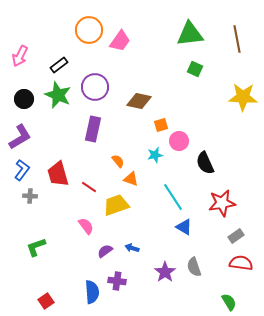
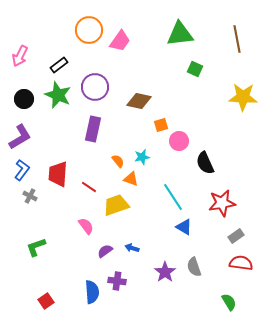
green triangle: moved 10 px left
cyan star: moved 13 px left, 2 px down
red trapezoid: rotated 20 degrees clockwise
gray cross: rotated 24 degrees clockwise
